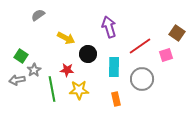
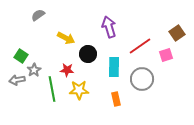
brown square: rotated 21 degrees clockwise
